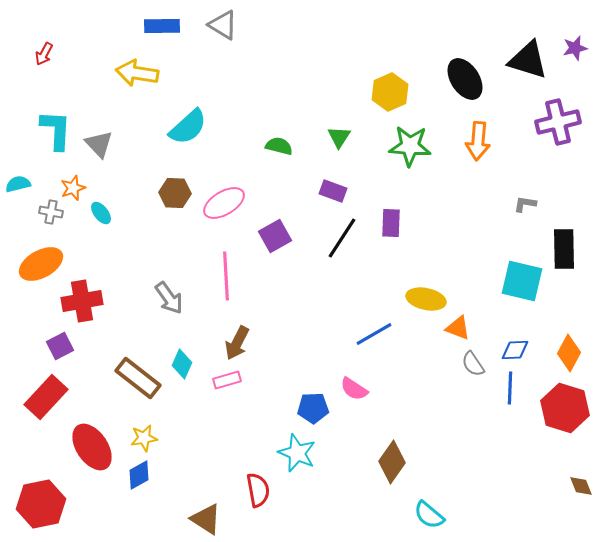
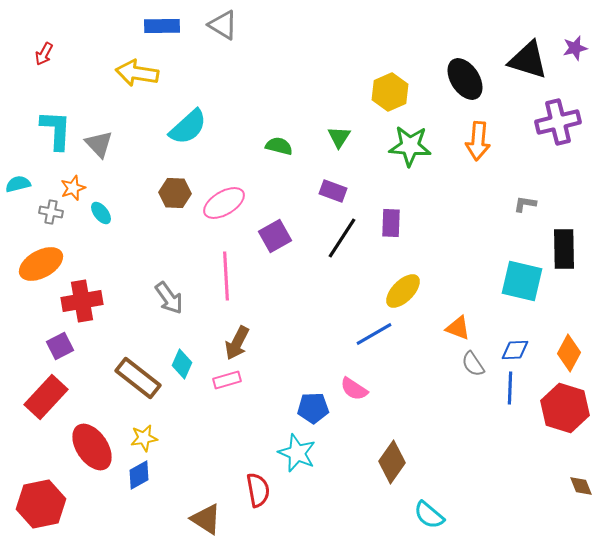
yellow ellipse at (426, 299): moved 23 px left, 8 px up; rotated 57 degrees counterclockwise
